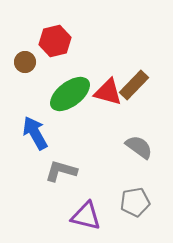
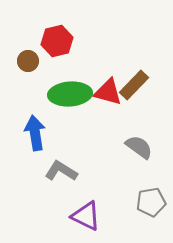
red hexagon: moved 2 px right
brown circle: moved 3 px right, 1 px up
green ellipse: rotated 33 degrees clockwise
blue arrow: rotated 20 degrees clockwise
gray L-shape: rotated 16 degrees clockwise
gray pentagon: moved 16 px right
purple triangle: rotated 12 degrees clockwise
